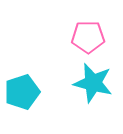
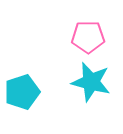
cyan star: moved 2 px left, 1 px up
